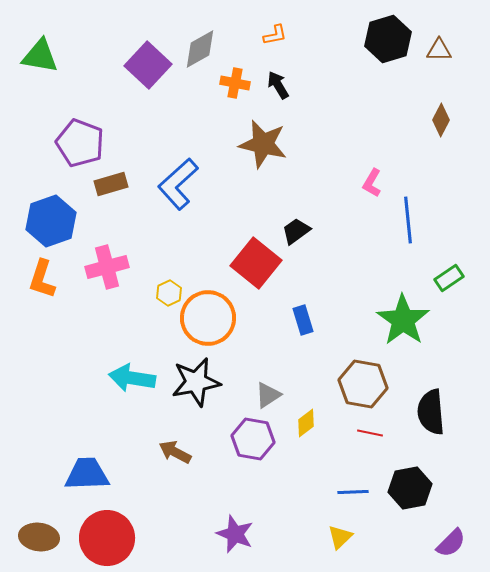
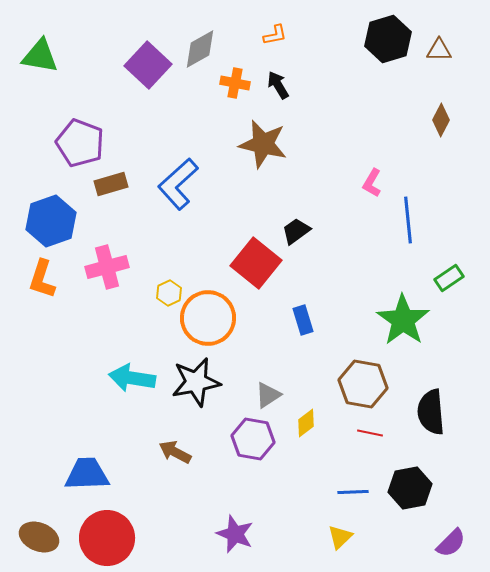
brown ellipse at (39, 537): rotated 15 degrees clockwise
